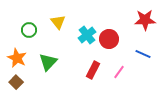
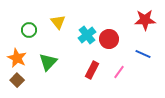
red rectangle: moved 1 px left
brown square: moved 1 px right, 2 px up
